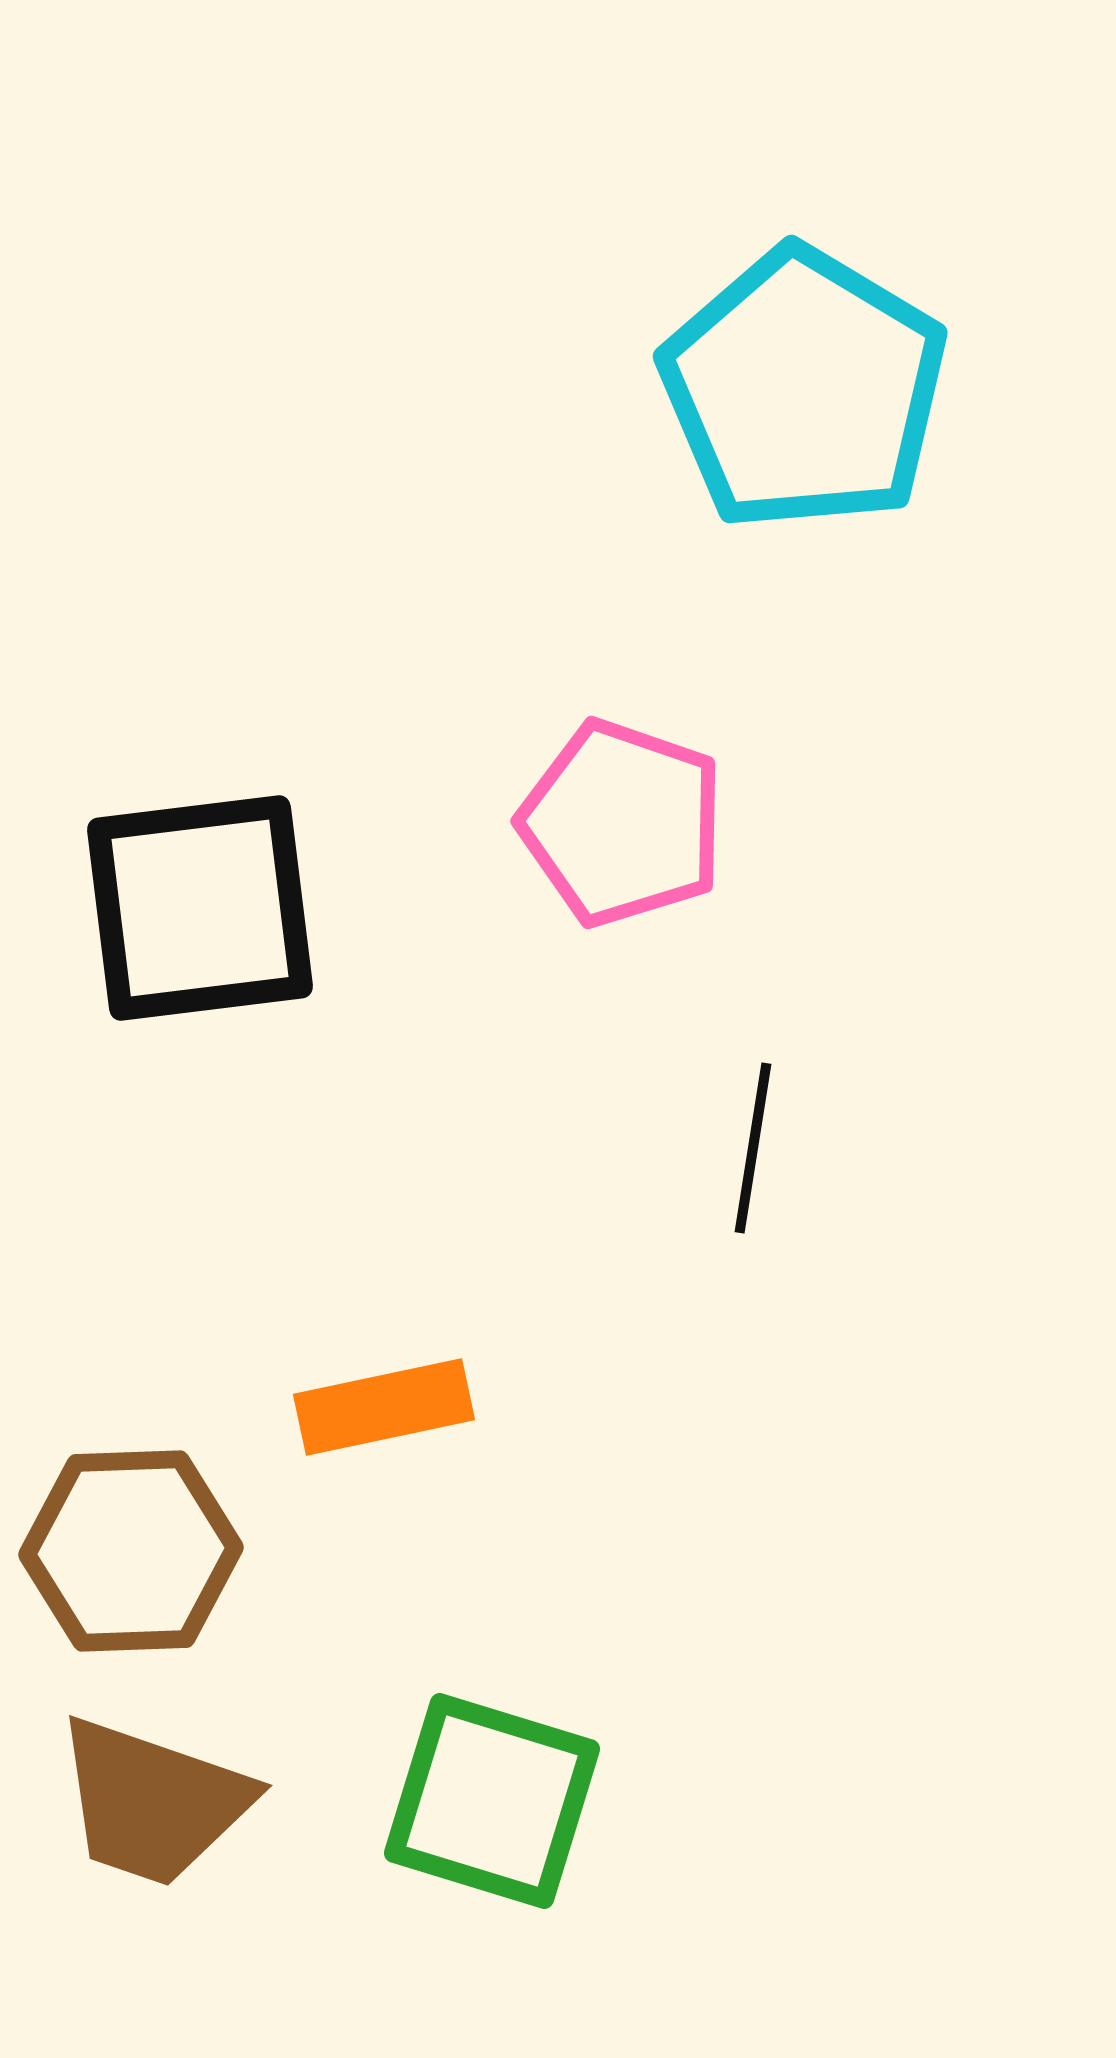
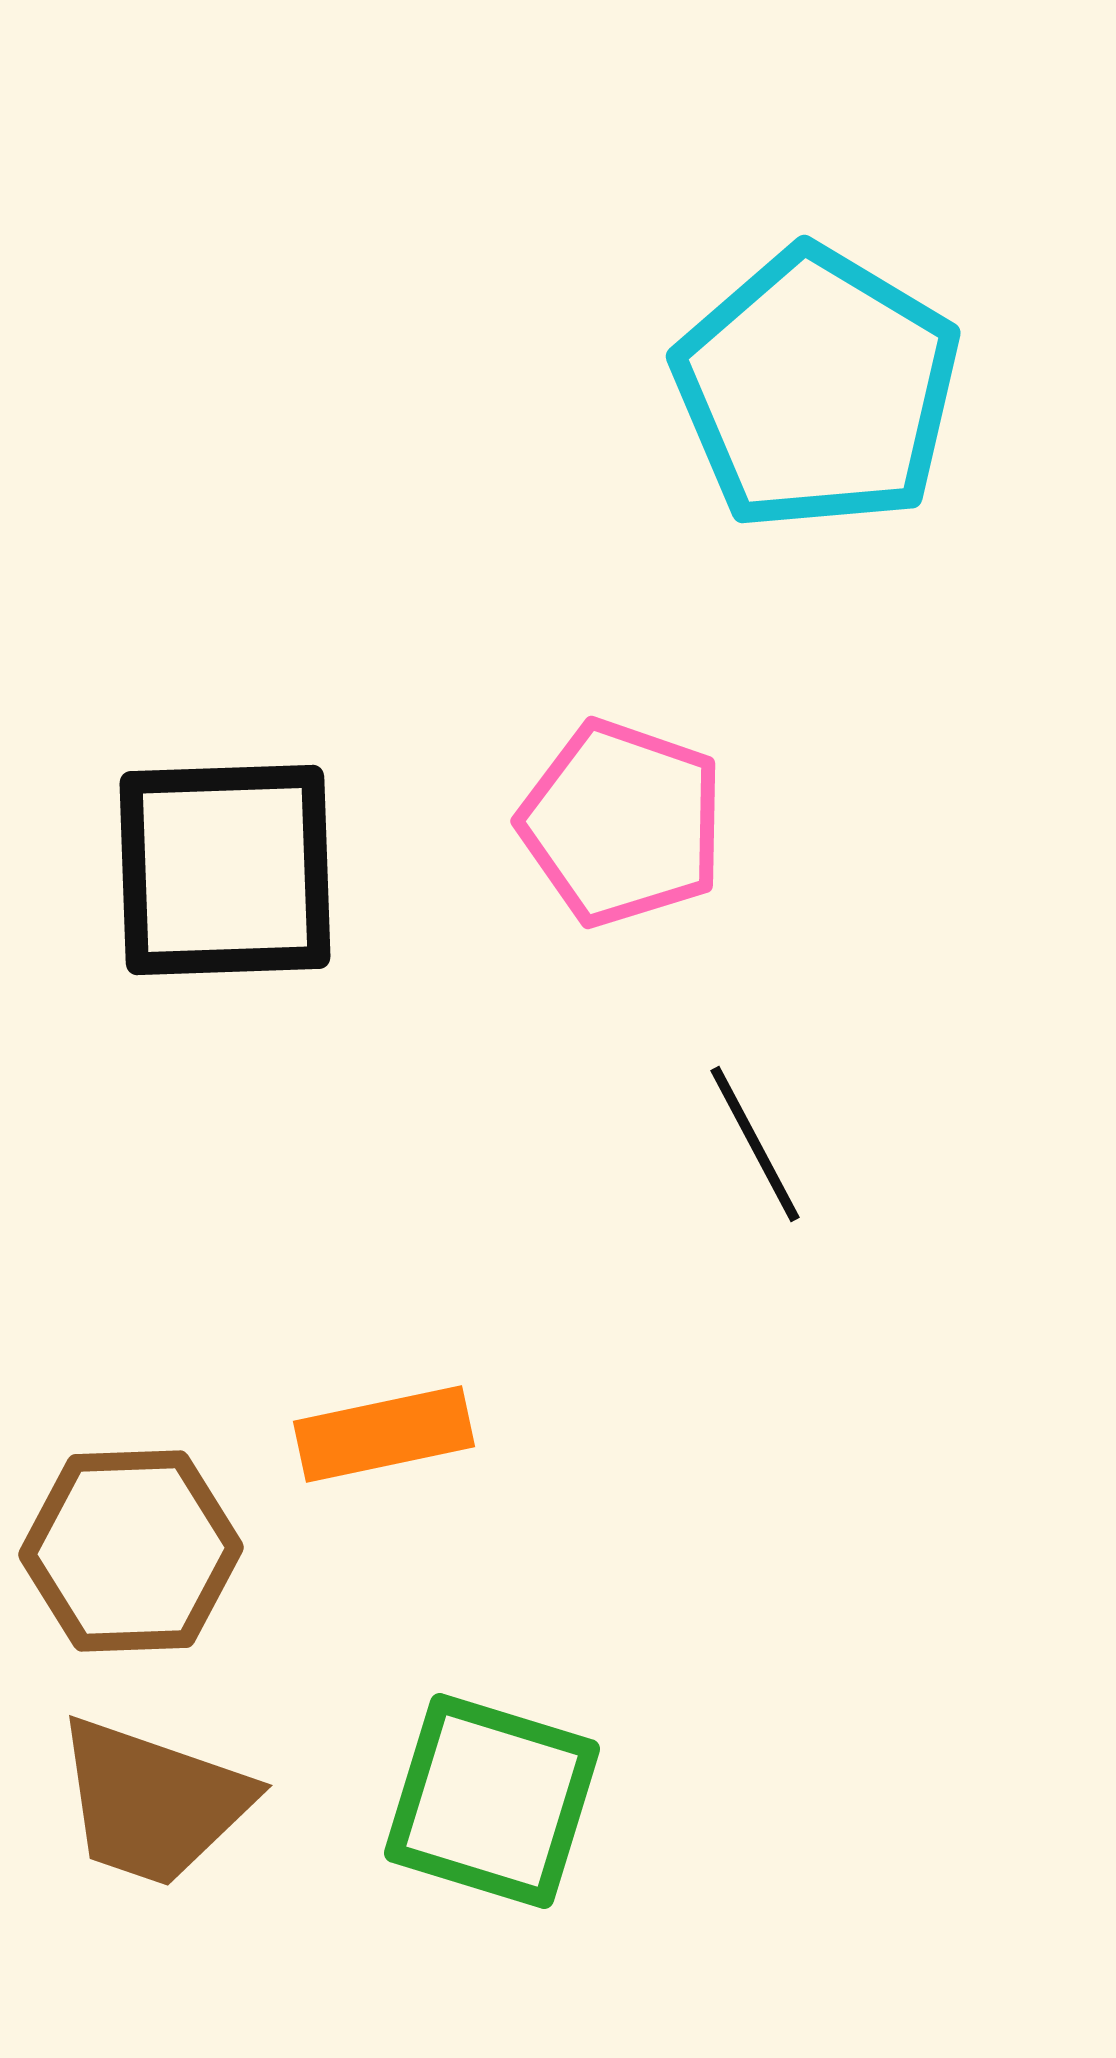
cyan pentagon: moved 13 px right
black square: moved 25 px right, 38 px up; rotated 5 degrees clockwise
black line: moved 2 px right, 4 px up; rotated 37 degrees counterclockwise
orange rectangle: moved 27 px down
